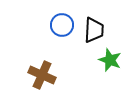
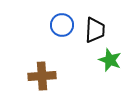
black trapezoid: moved 1 px right
brown cross: moved 1 px down; rotated 28 degrees counterclockwise
